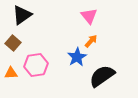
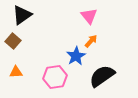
brown square: moved 2 px up
blue star: moved 1 px left, 1 px up
pink hexagon: moved 19 px right, 12 px down
orange triangle: moved 5 px right, 1 px up
